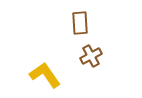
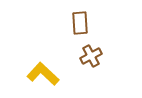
yellow L-shape: moved 2 px left, 1 px up; rotated 12 degrees counterclockwise
